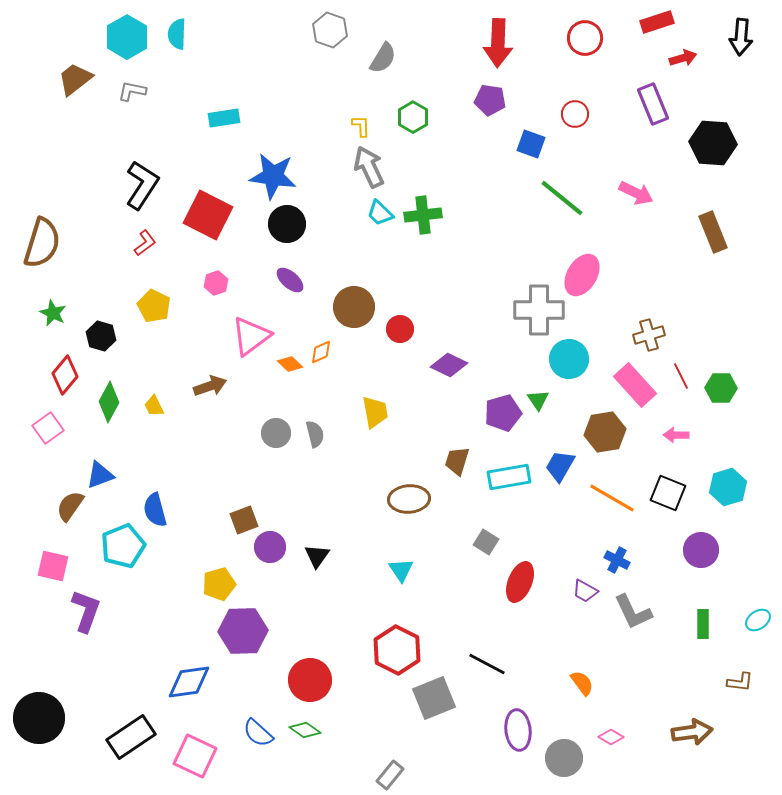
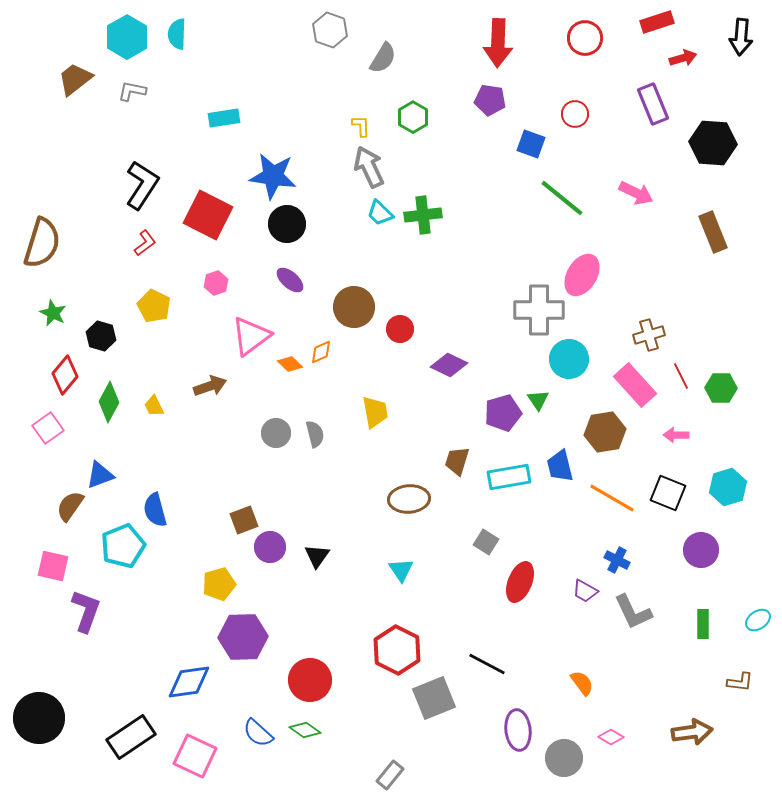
blue trapezoid at (560, 466): rotated 44 degrees counterclockwise
purple hexagon at (243, 631): moved 6 px down
